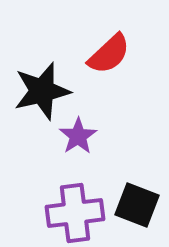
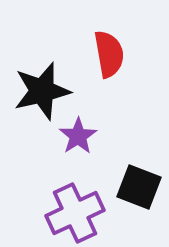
red semicircle: rotated 57 degrees counterclockwise
black square: moved 2 px right, 18 px up
purple cross: rotated 18 degrees counterclockwise
